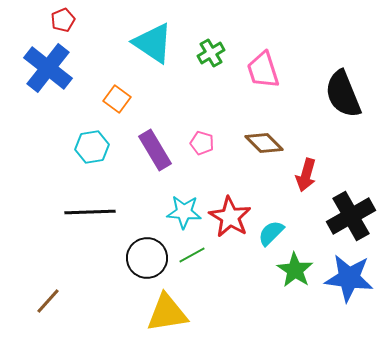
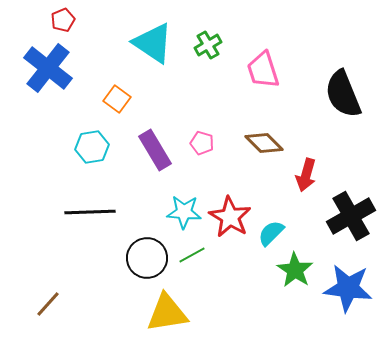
green cross: moved 3 px left, 8 px up
blue star: moved 1 px left, 10 px down
brown line: moved 3 px down
